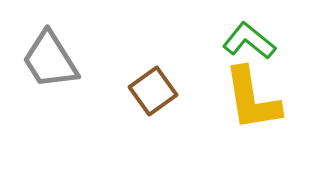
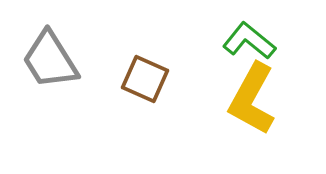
brown square: moved 8 px left, 12 px up; rotated 30 degrees counterclockwise
yellow L-shape: rotated 38 degrees clockwise
